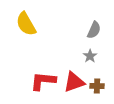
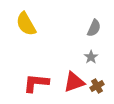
gray semicircle: moved 2 px up
gray star: moved 1 px right, 1 px down
red L-shape: moved 7 px left, 2 px down
brown cross: rotated 32 degrees counterclockwise
